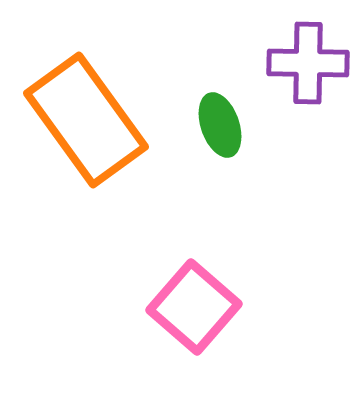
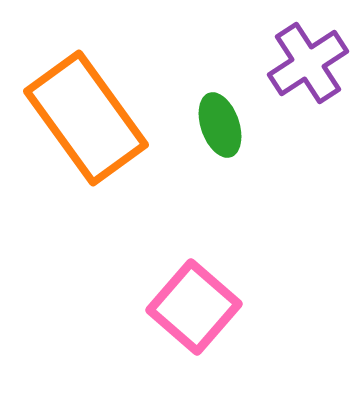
purple cross: rotated 34 degrees counterclockwise
orange rectangle: moved 2 px up
